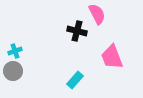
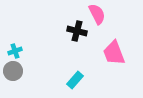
pink trapezoid: moved 2 px right, 4 px up
